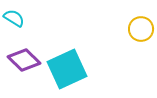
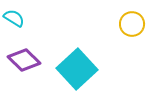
yellow circle: moved 9 px left, 5 px up
cyan square: moved 10 px right; rotated 18 degrees counterclockwise
